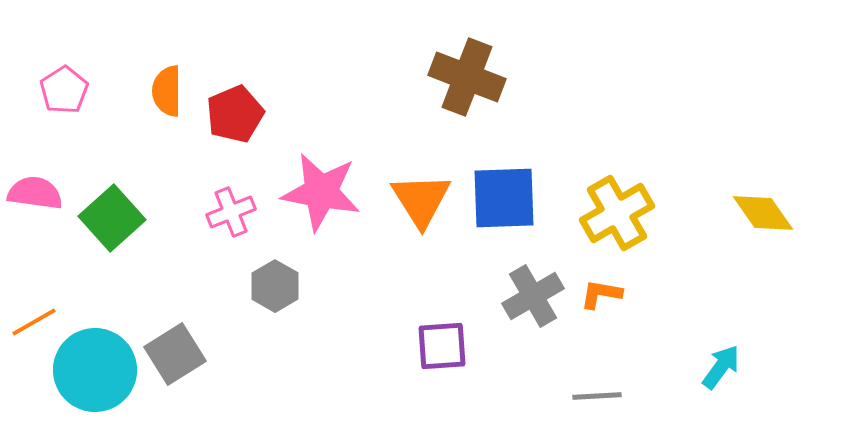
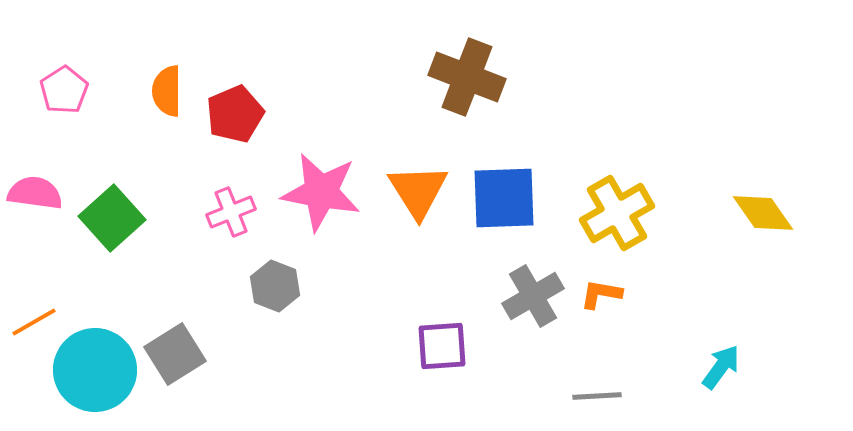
orange triangle: moved 3 px left, 9 px up
gray hexagon: rotated 9 degrees counterclockwise
